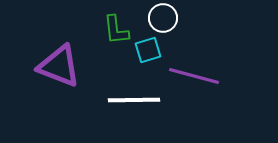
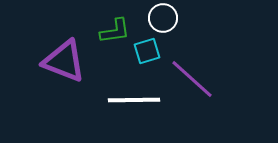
green L-shape: moved 1 px left, 1 px down; rotated 92 degrees counterclockwise
cyan square: moved 1 px left, 1 px down
purple triangle: moved 5 px right, 5 px up
purple line: moved 2 px left, 3 px down; rotated 27 degrees clockwise
